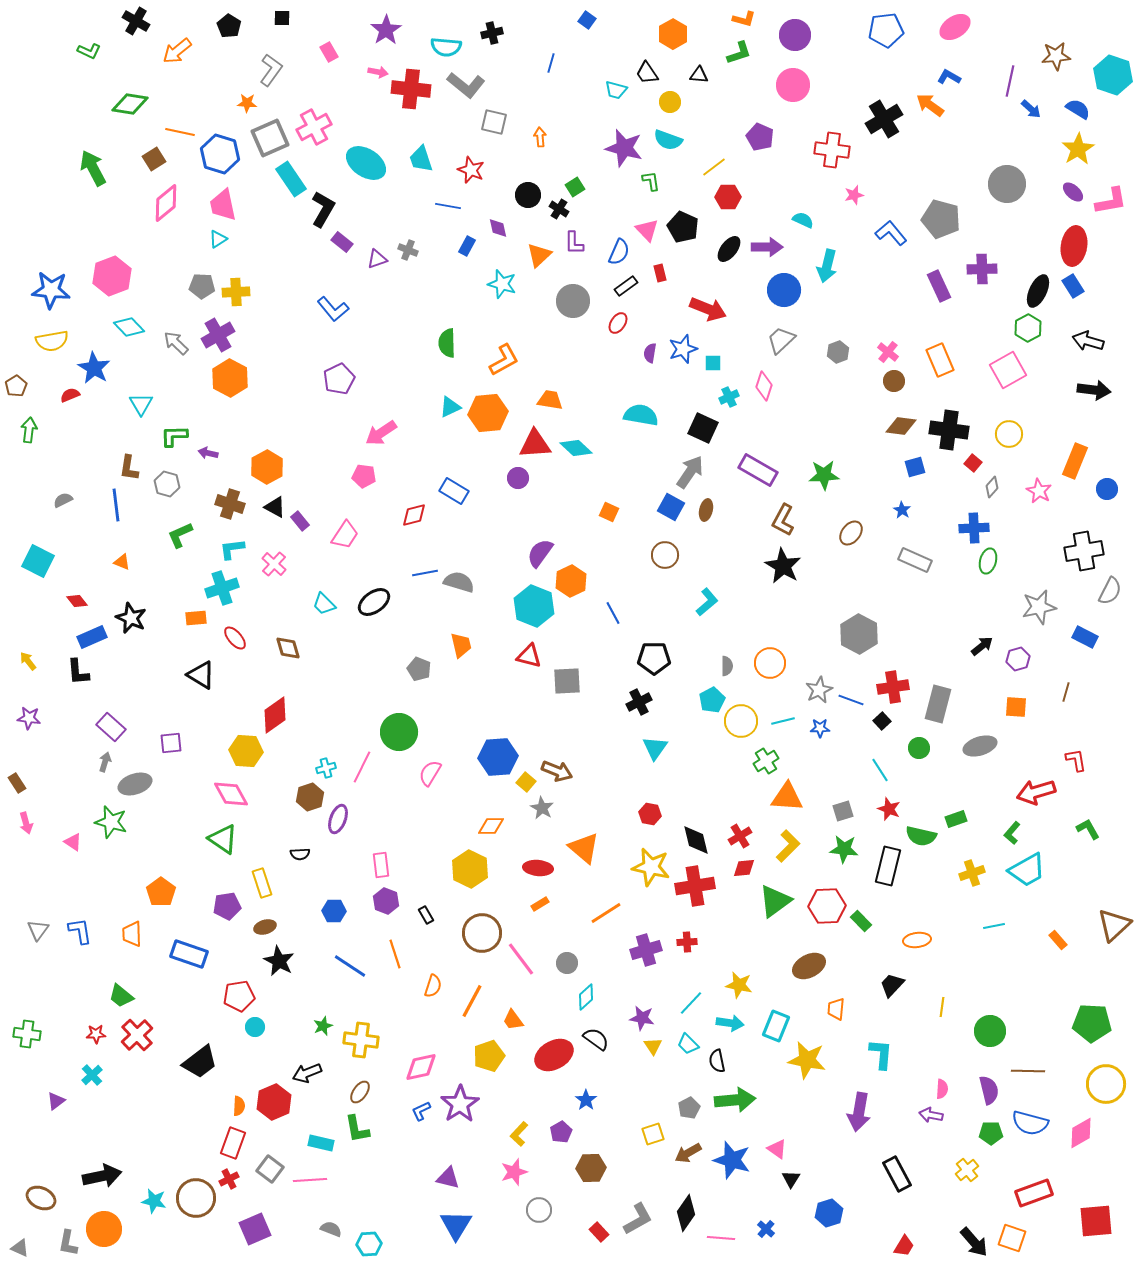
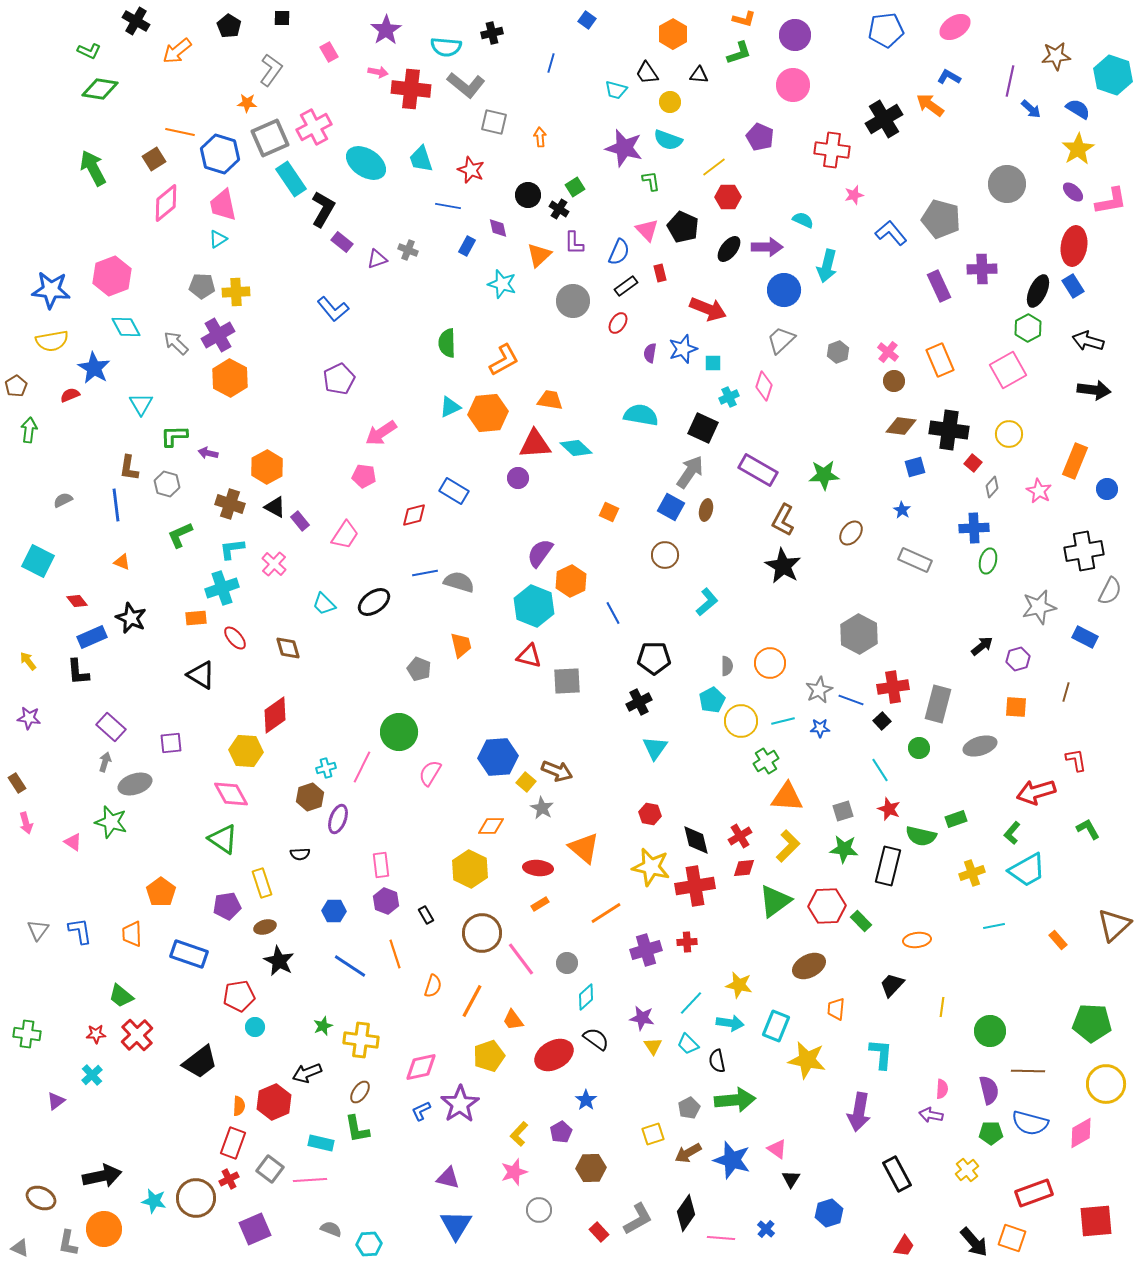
green diamond at (130, 104): moved 30 px left, 15 px up
cyan diamond at (129, 327): moved 3 px left; rotated 16 degrees clockwise
